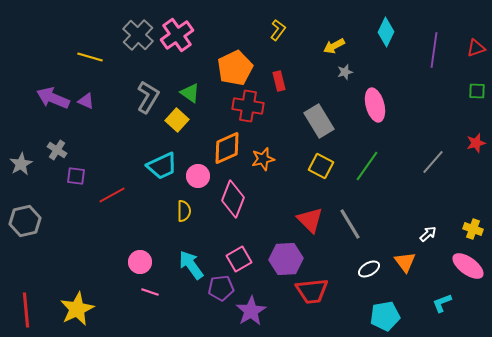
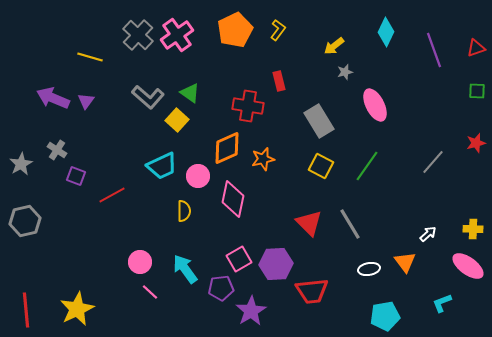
yellow arrow at (334, 46): rotated 10 degrees counterclockwise
purple line at (434, 50): rotated 28 degrees counterclockwise
orange pentagon at (235, 68): moved 38 px up
gray L-shape at (148, 97): rotated 100 degrees clockwise
purple triangle at (86, 101): rotated 42 degrees clockwise
pink ellipse at (375, 105): rotated 12 degrees counterclockwise
purple square at (76, 176): rotated 12 degrees clockwise
pink diamond at (233, 199): rotated 9 degrees counterclockwise
red triangle at (310, 220): moved 1 px left, 3 px down
yellow cross at (473, 229): rotated 18 degrees counterclockwise
purple hexagon at (286, 259): moved 10 px left, 5 px down
cyan arrow at (191, 265): moved 6 px left, 4 px down
white ellipse at (369, 269): rotated 20 degrees clockwise
pink line at (150, 292): rotated 24 degrees clockwise
